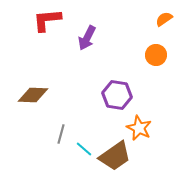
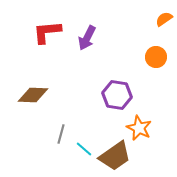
red L-shape: moved 12 px down
orange circle: moved 2 px down
